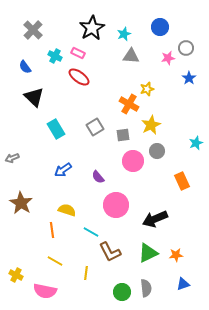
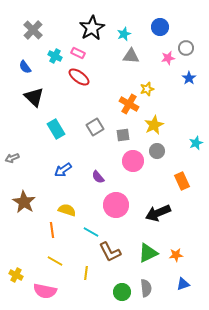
yellow star at (151, 125): moved 3 px right
brown star at (21, 203): moved 3 px right, 1 px up
black arrow at (155, 219): moved 3 px right, 6 px up
